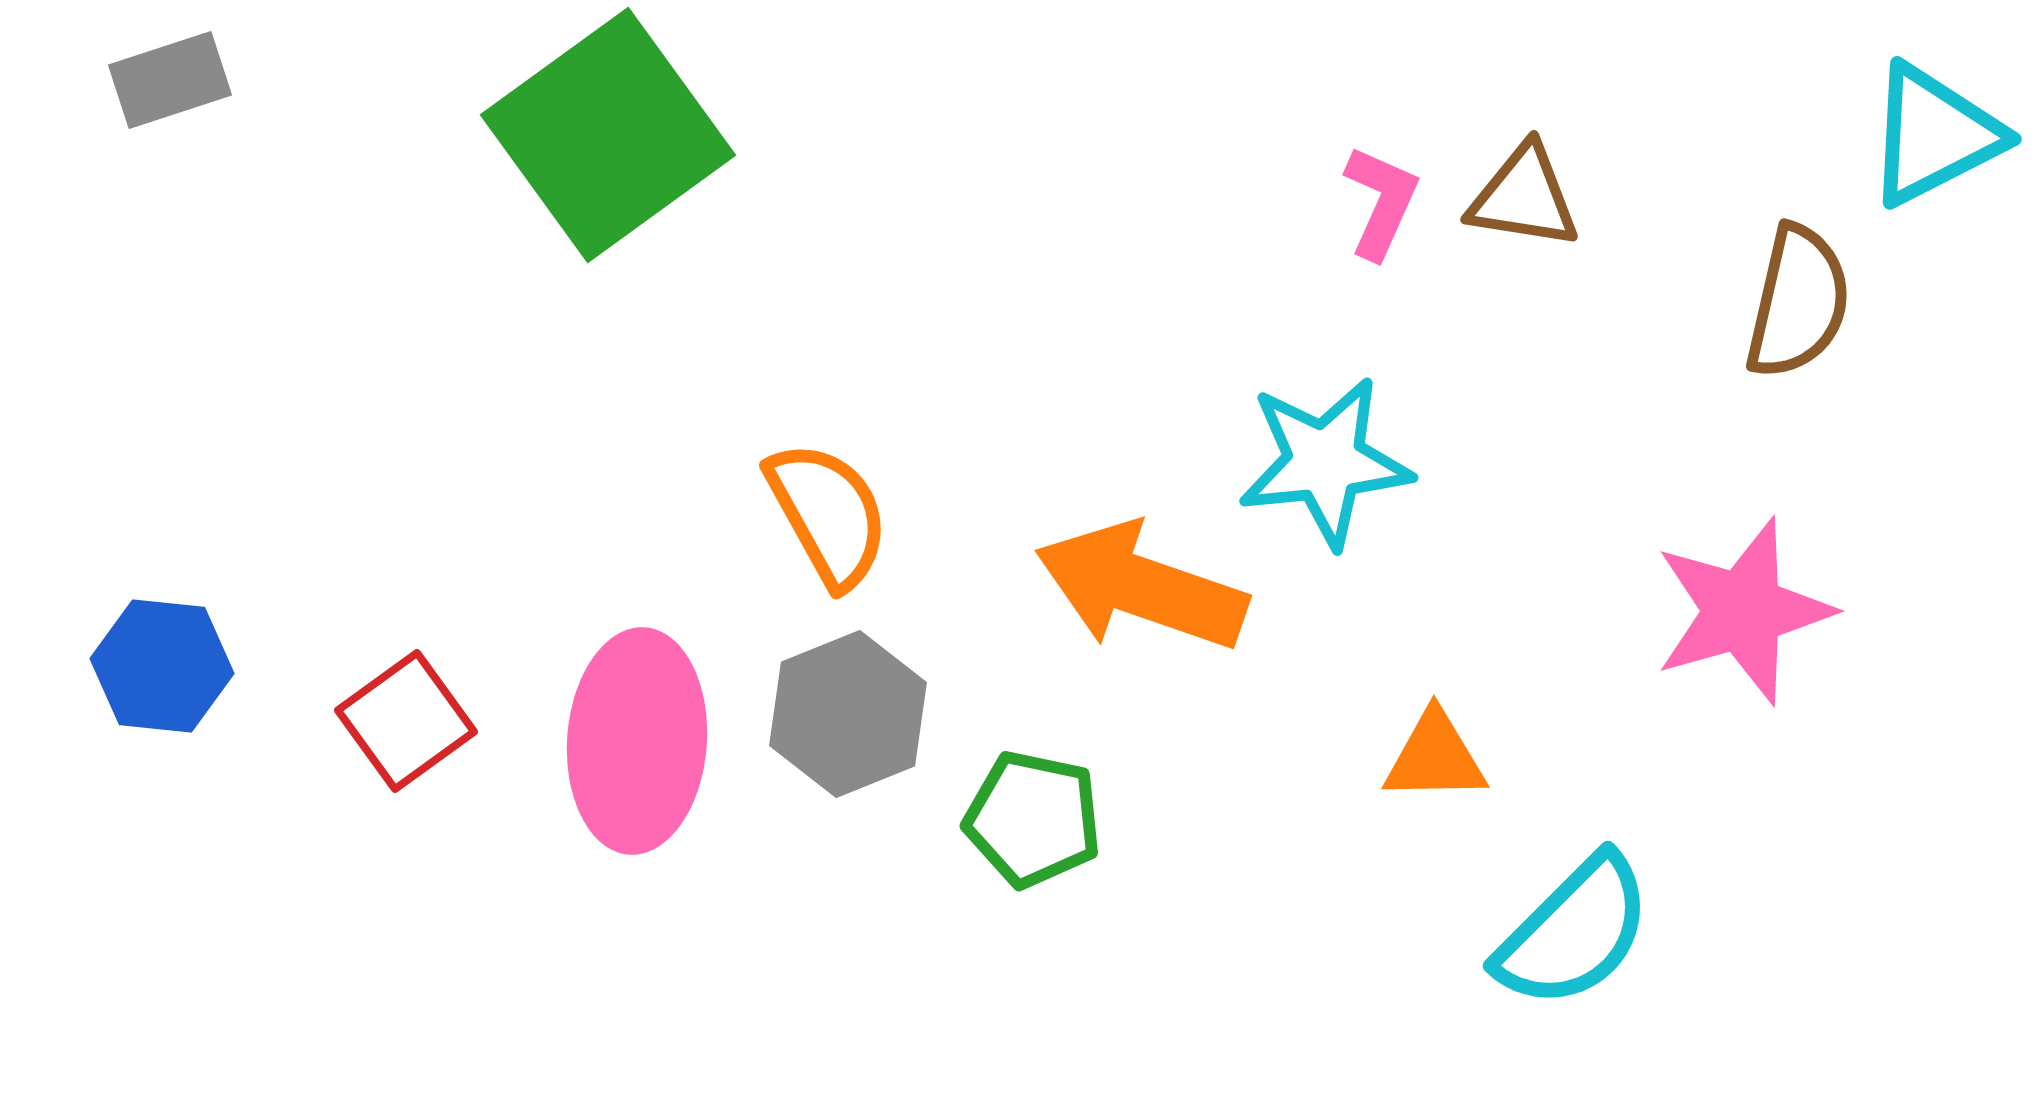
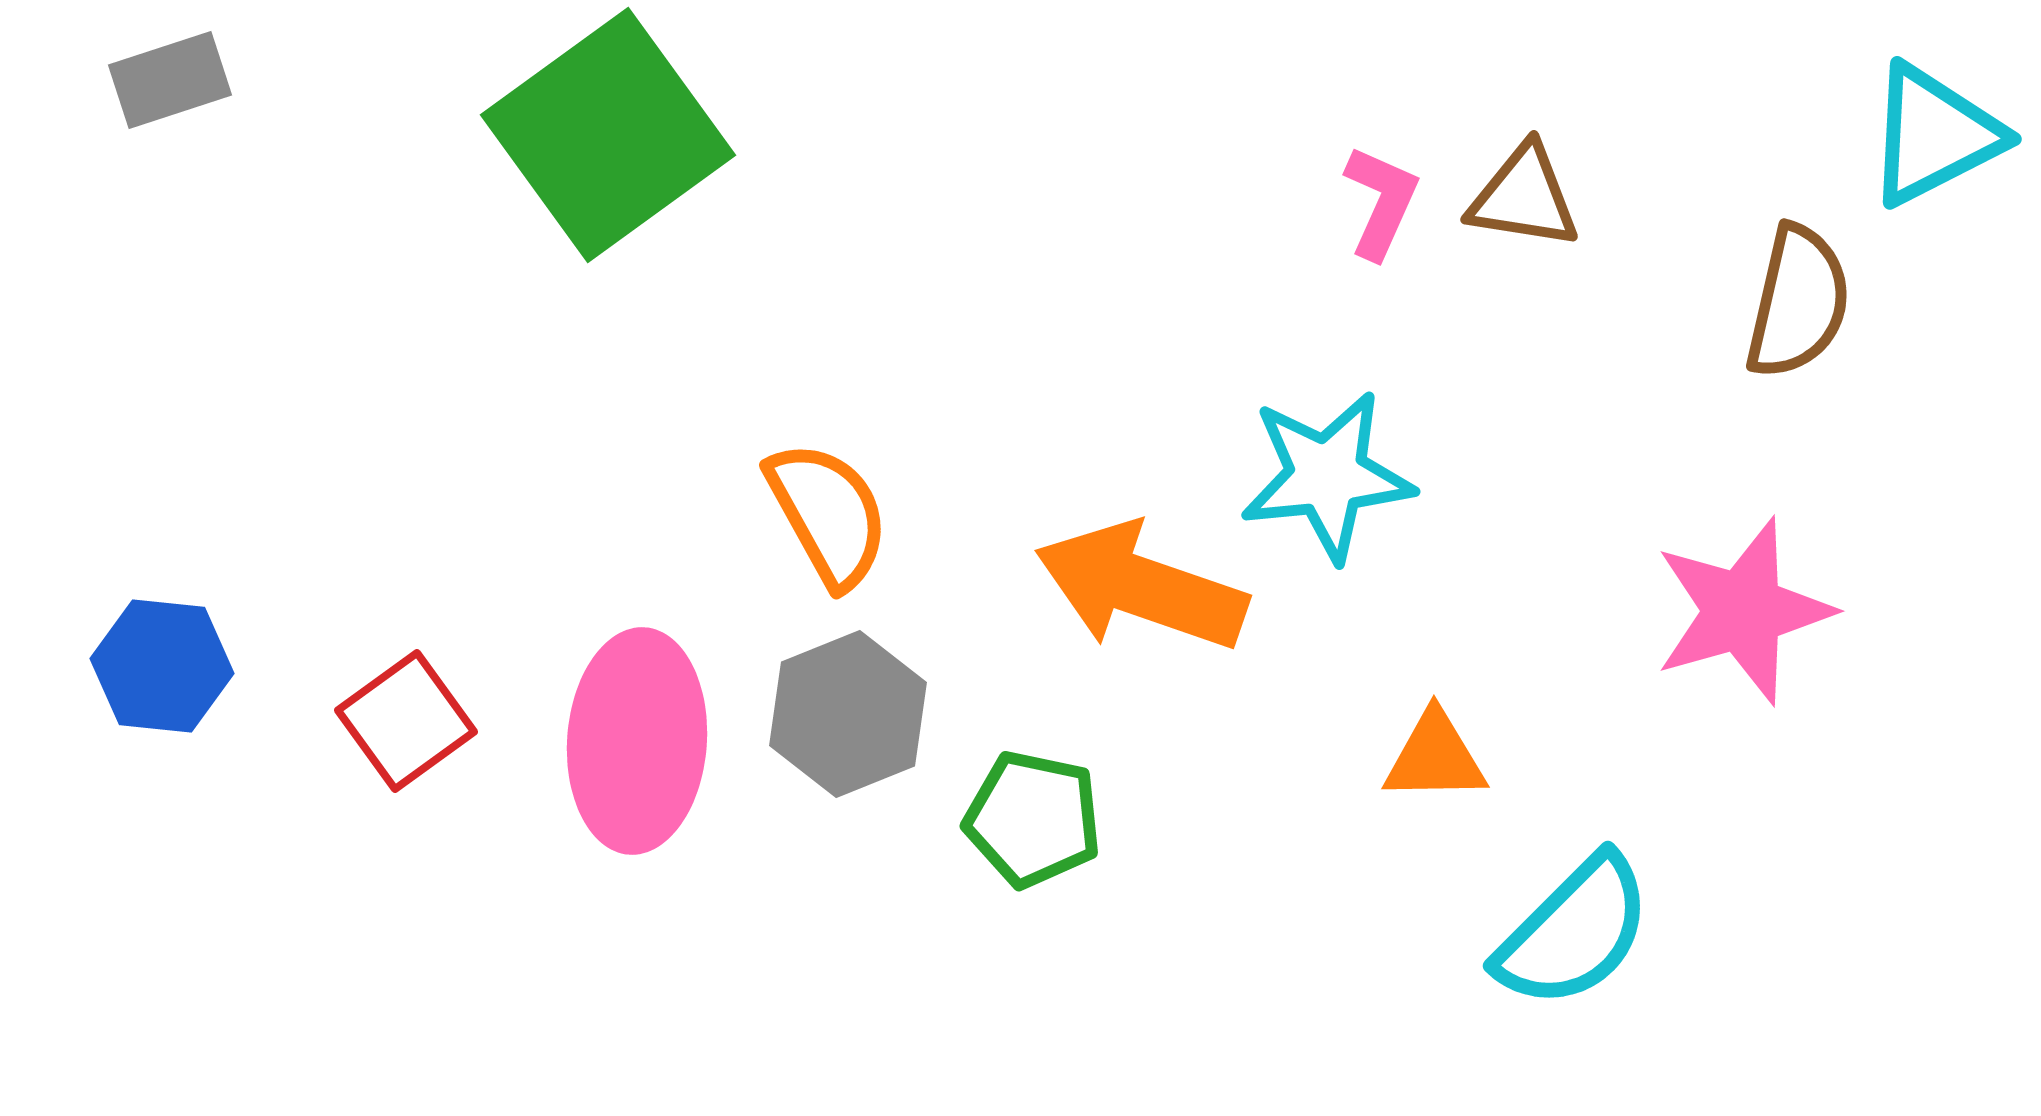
cyan star: moved 2 px right, 14 px down
